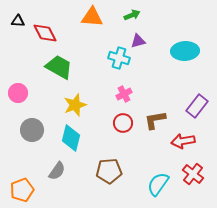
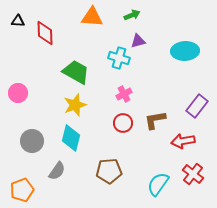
red diamond: rotated 25 degrees clockwise
green trapezoid: moved 17 px right, 5 px down
gray circle: moved 11 px down
